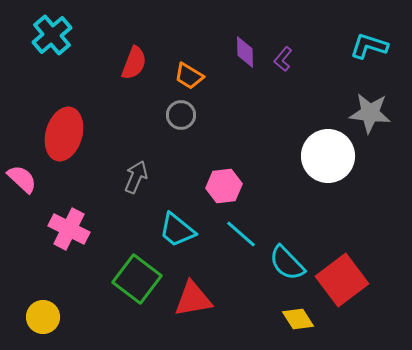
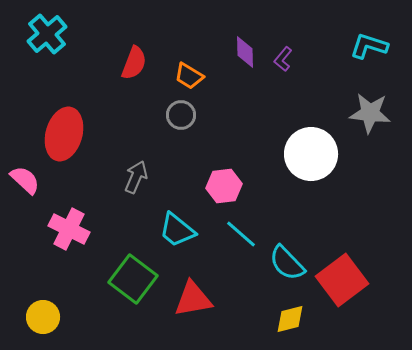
cyan cross: moved 5 px left, 1 px up
white circle: moved 17 px left, 2 px up
pink semicircle: moved 3 px right, 1 px down
green square: moved 4 px left
yellow diamond: moved 8 px left; rotated 72 degrees counterclockwise
